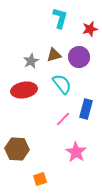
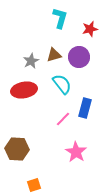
blue rectangle: moved 1 px left, 1 px up
orange square: moved 6 px left, 6 px down
